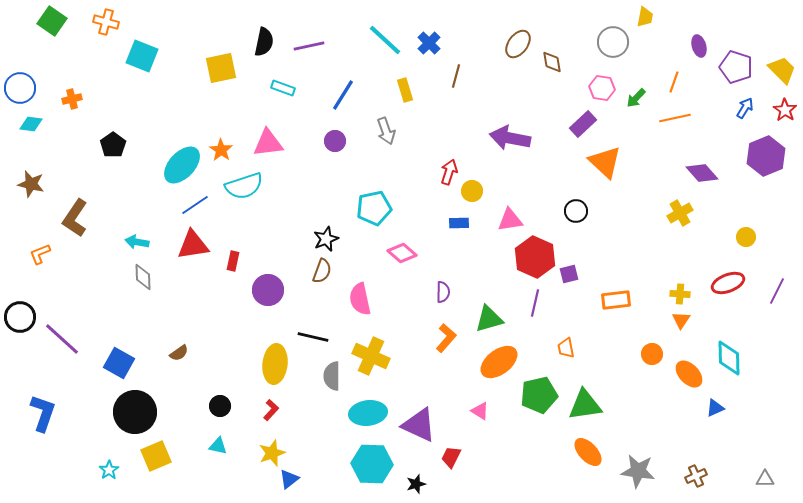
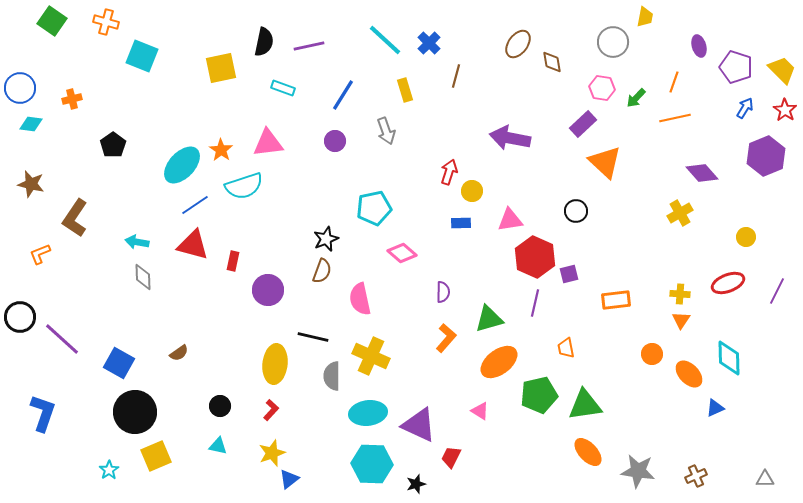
blue rectangle at (459, 223): moved 2 px right
red triangle at (193, 245): rotated 24 degrees clockwise
